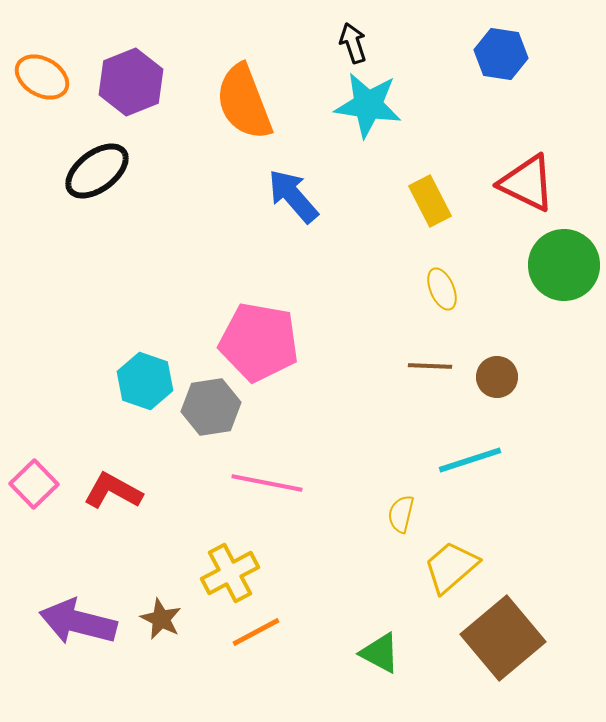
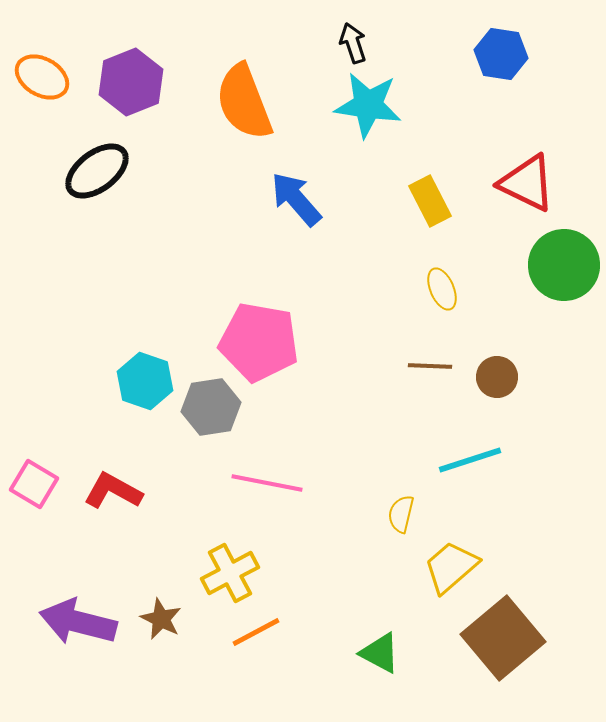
blue arrow: moved 3 px right, 3 px down
pink square: rotated 15 degrees counterclockwise
